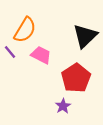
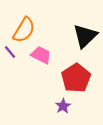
orange semicircle: moved 1 px left
